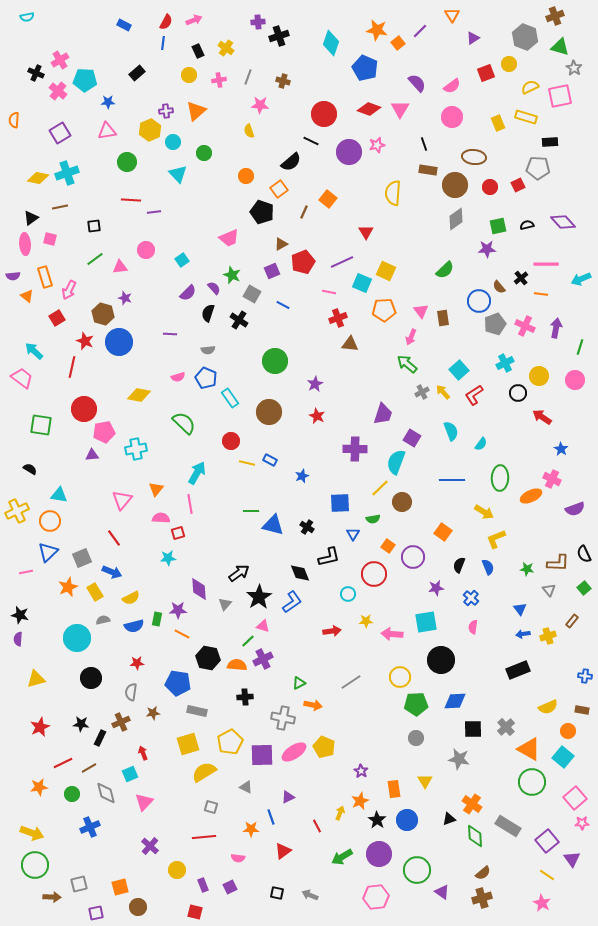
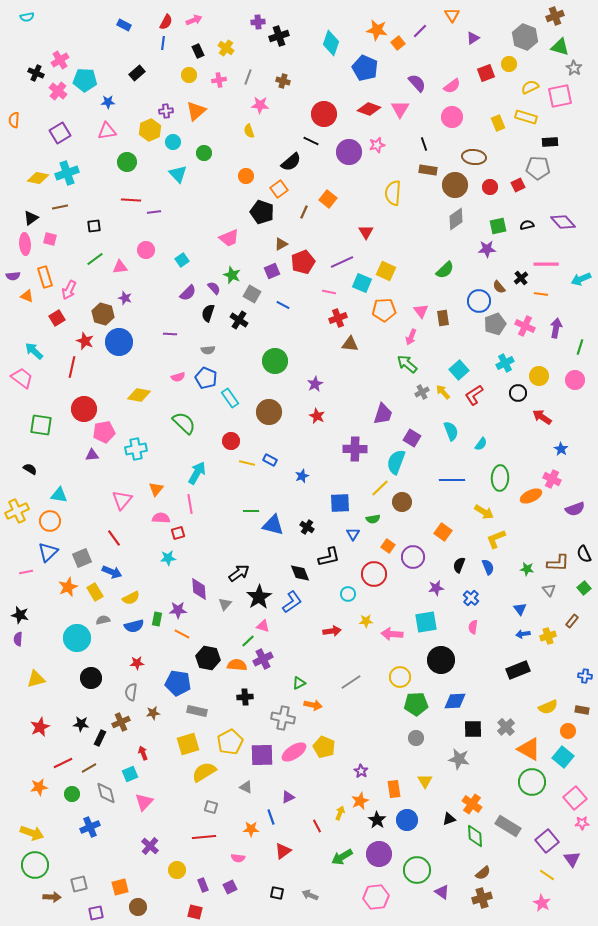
orange triangle at (27, 296): rotated 16 degrees counterclockwise
